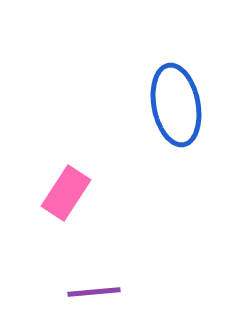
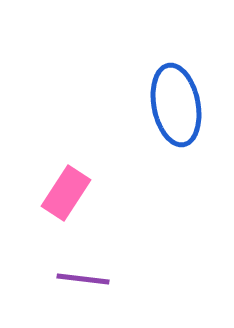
purple line: moved 11 px left, 13 px up; rotated 12 degrees clockwise
